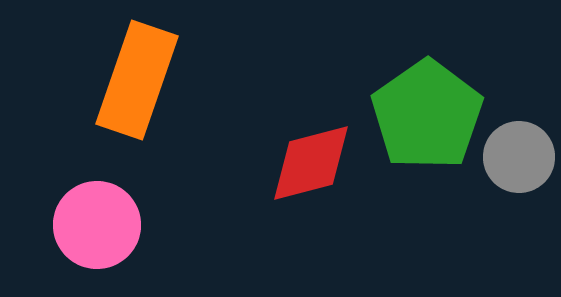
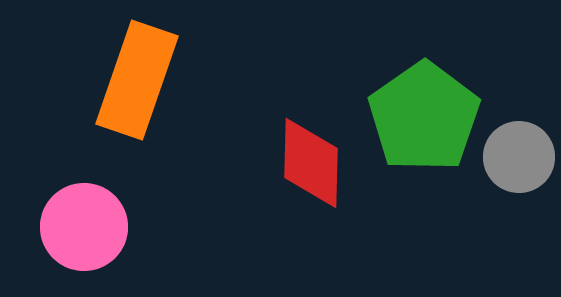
green pentagon: moved 3 px left, 2 px down
red diamond: rotated 74 degrees counterclockwise
pink circle: moved 13 px left, 2 px down
